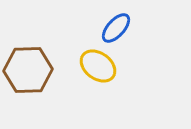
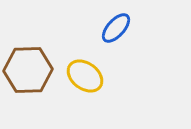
yellow ellipse: moved 13 px left, 10 px down
